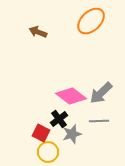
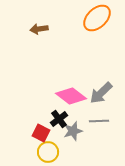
orange ellipse: moved 6 px right, 3 px up
brown arrow: moved 1 px right, 3 px up; rotated 30 degrees counterclockwise
gray star: moved 1 px right, 3 px up
